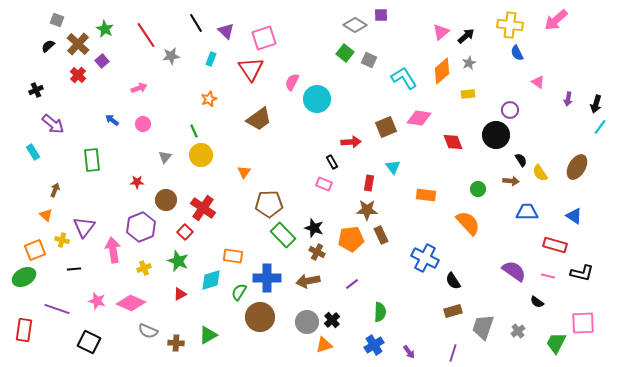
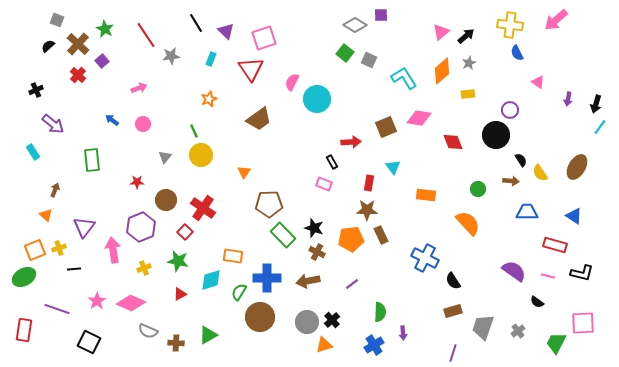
yellow cross at (62, 240): moved 3 px left, 8 px down; rotated 32 degrees counterclockwise
green star at (178, 261): rotated 10 degrees counterclockwise
pink star at (97, 301): rotated 24 degrees clockwise
purple arrow at (409, 352): moved 6 px left, 19 px up; rotated 32 degrees clockwise
